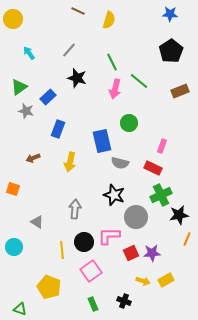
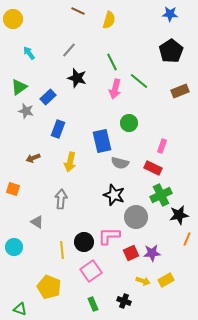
gray arrow at (75, 209): moved 14 px left, 10 px up
